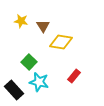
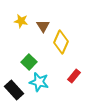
yellow diamond: rotated 75 degrees counterclockwise
